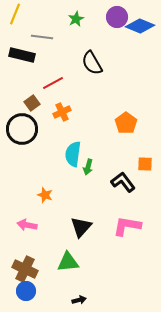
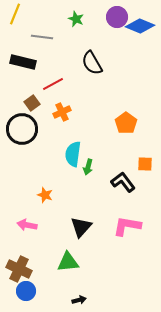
green star: rotated 21 degrees counterclockwise
black rectangle: moved 1 px right, 7 px down
red line: moved 1 px down
brown cross: moved 6 px left
